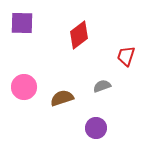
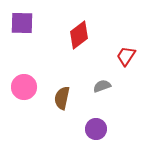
red trapezoid: rotated 15 degrees clockwise
brown semicircle: rotated 60 degrees counterclockwise
purple circle: moved 1 px down
